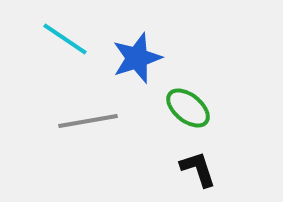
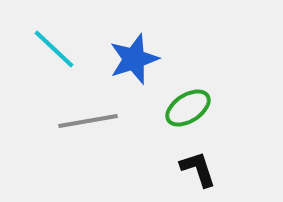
cyan line: moved 11 px left, 10 px down; rotated 9 degrees clockwise
blue star: moved 3 px left, 1 px down
green ellipse: rotated 72 degrees counterclockwise
